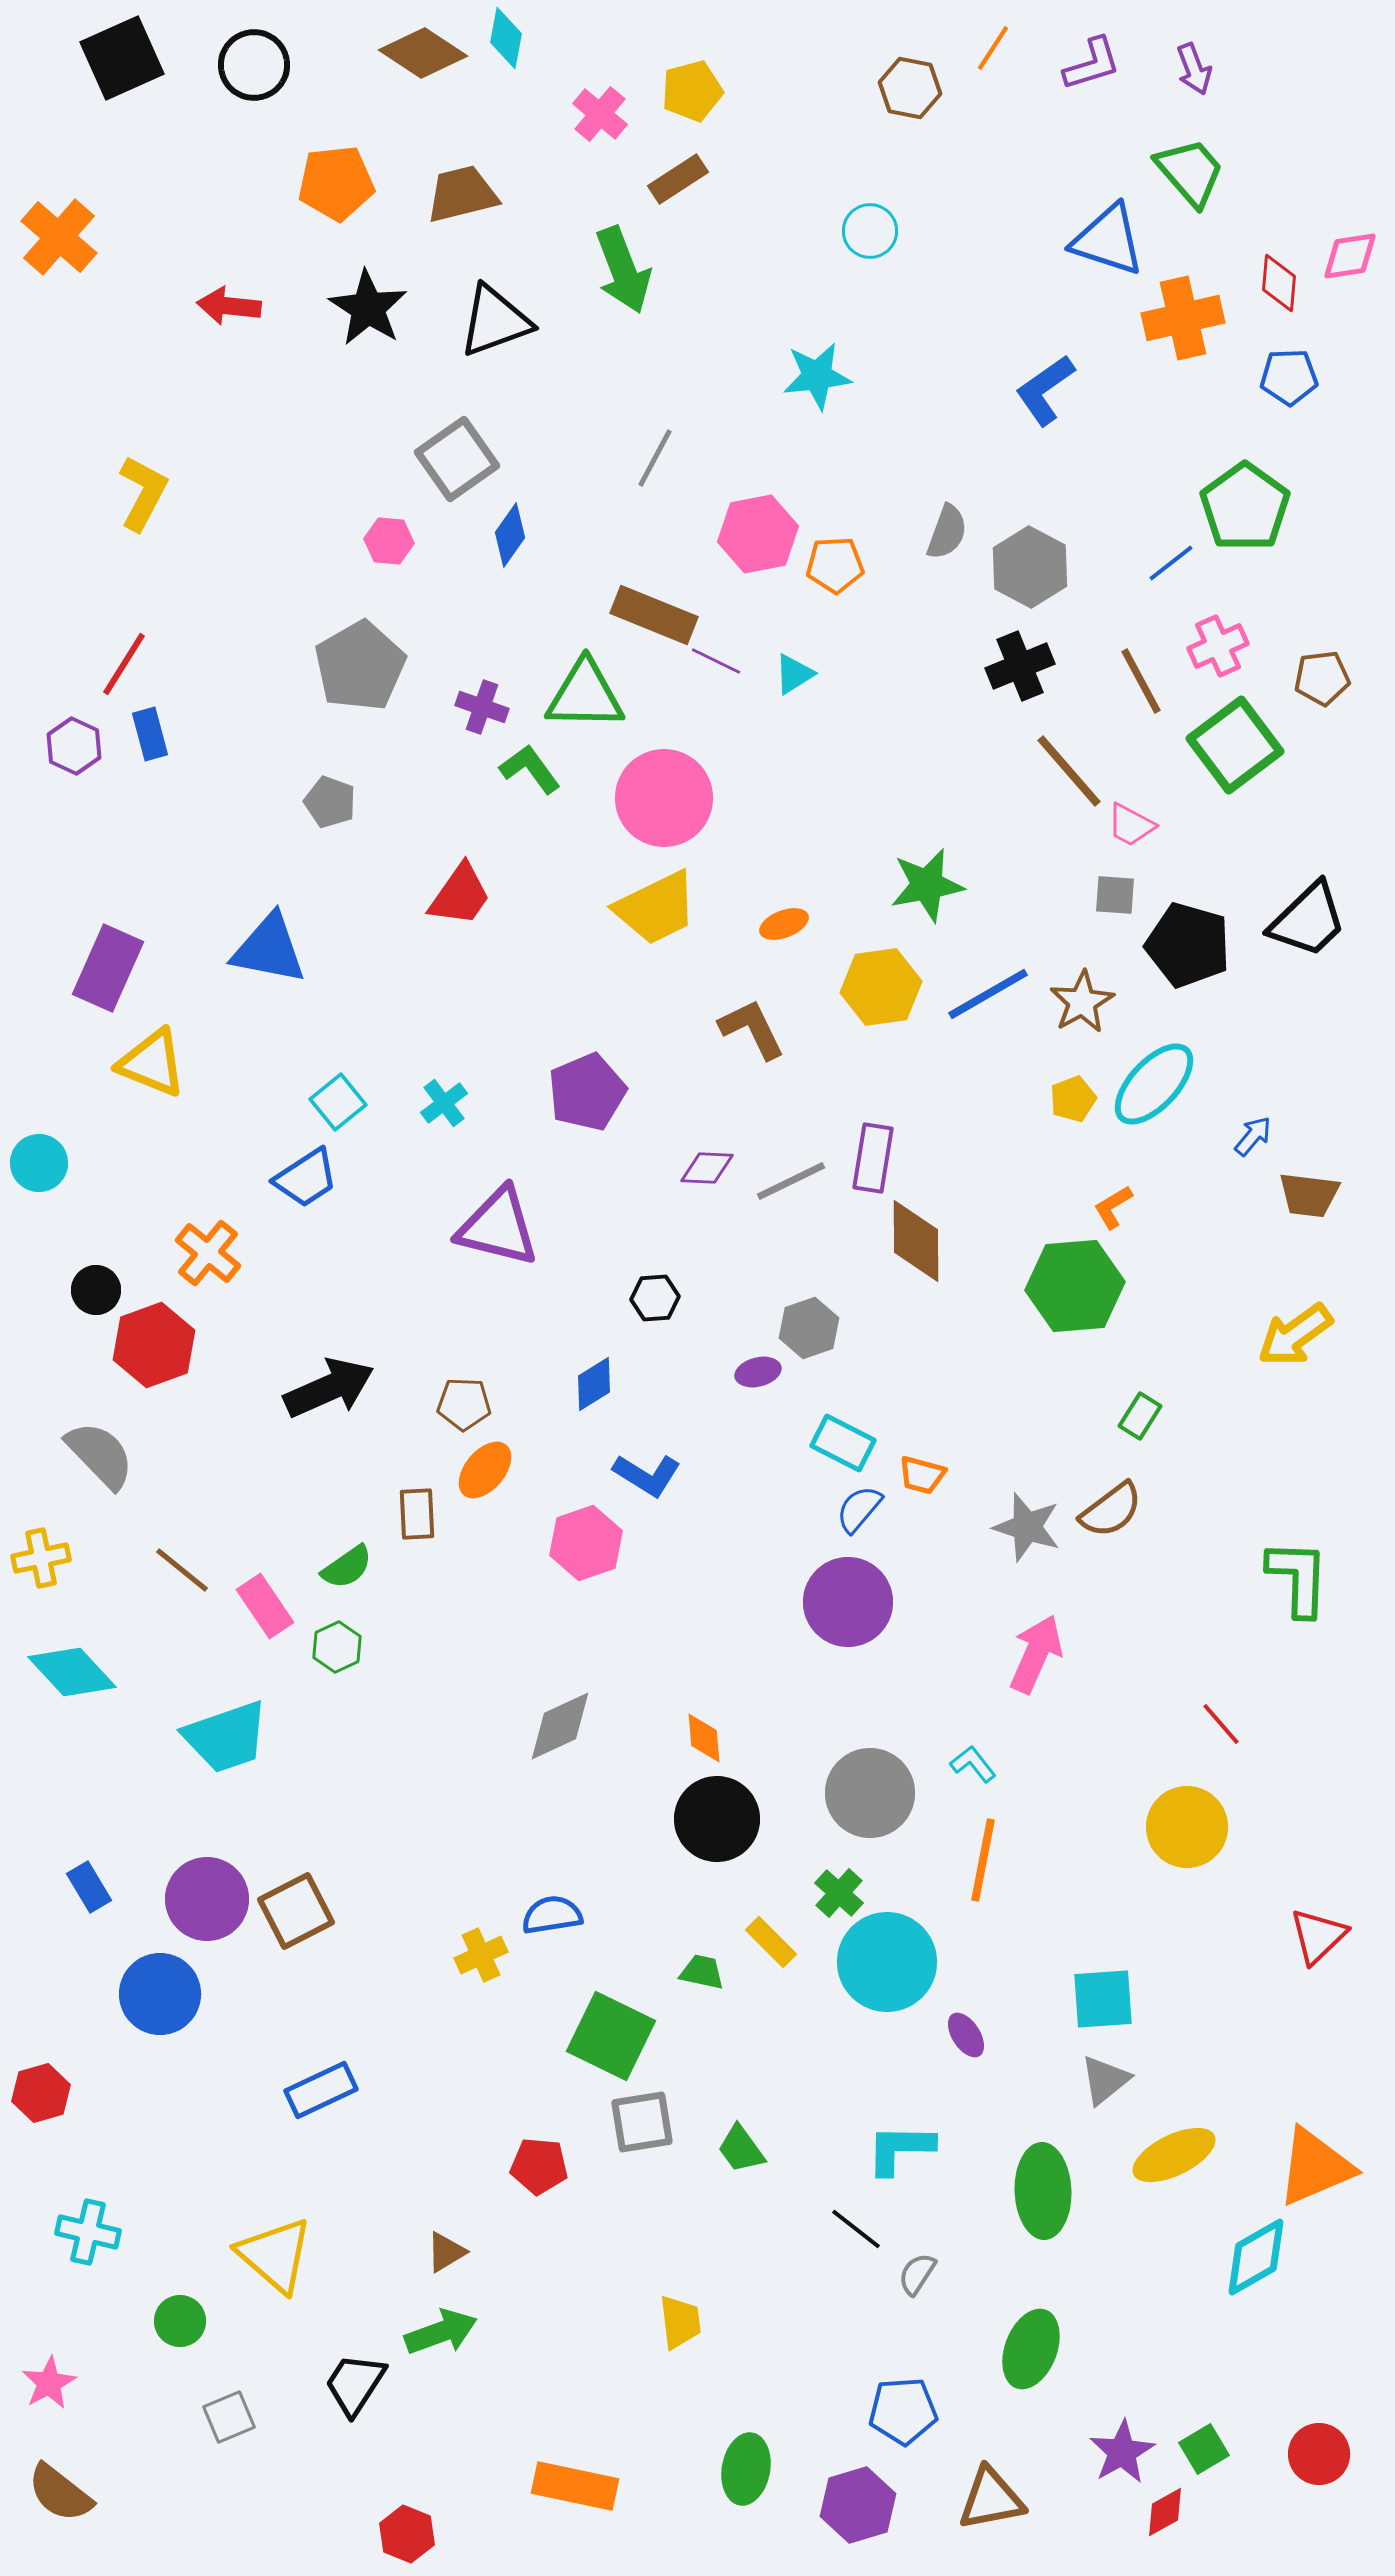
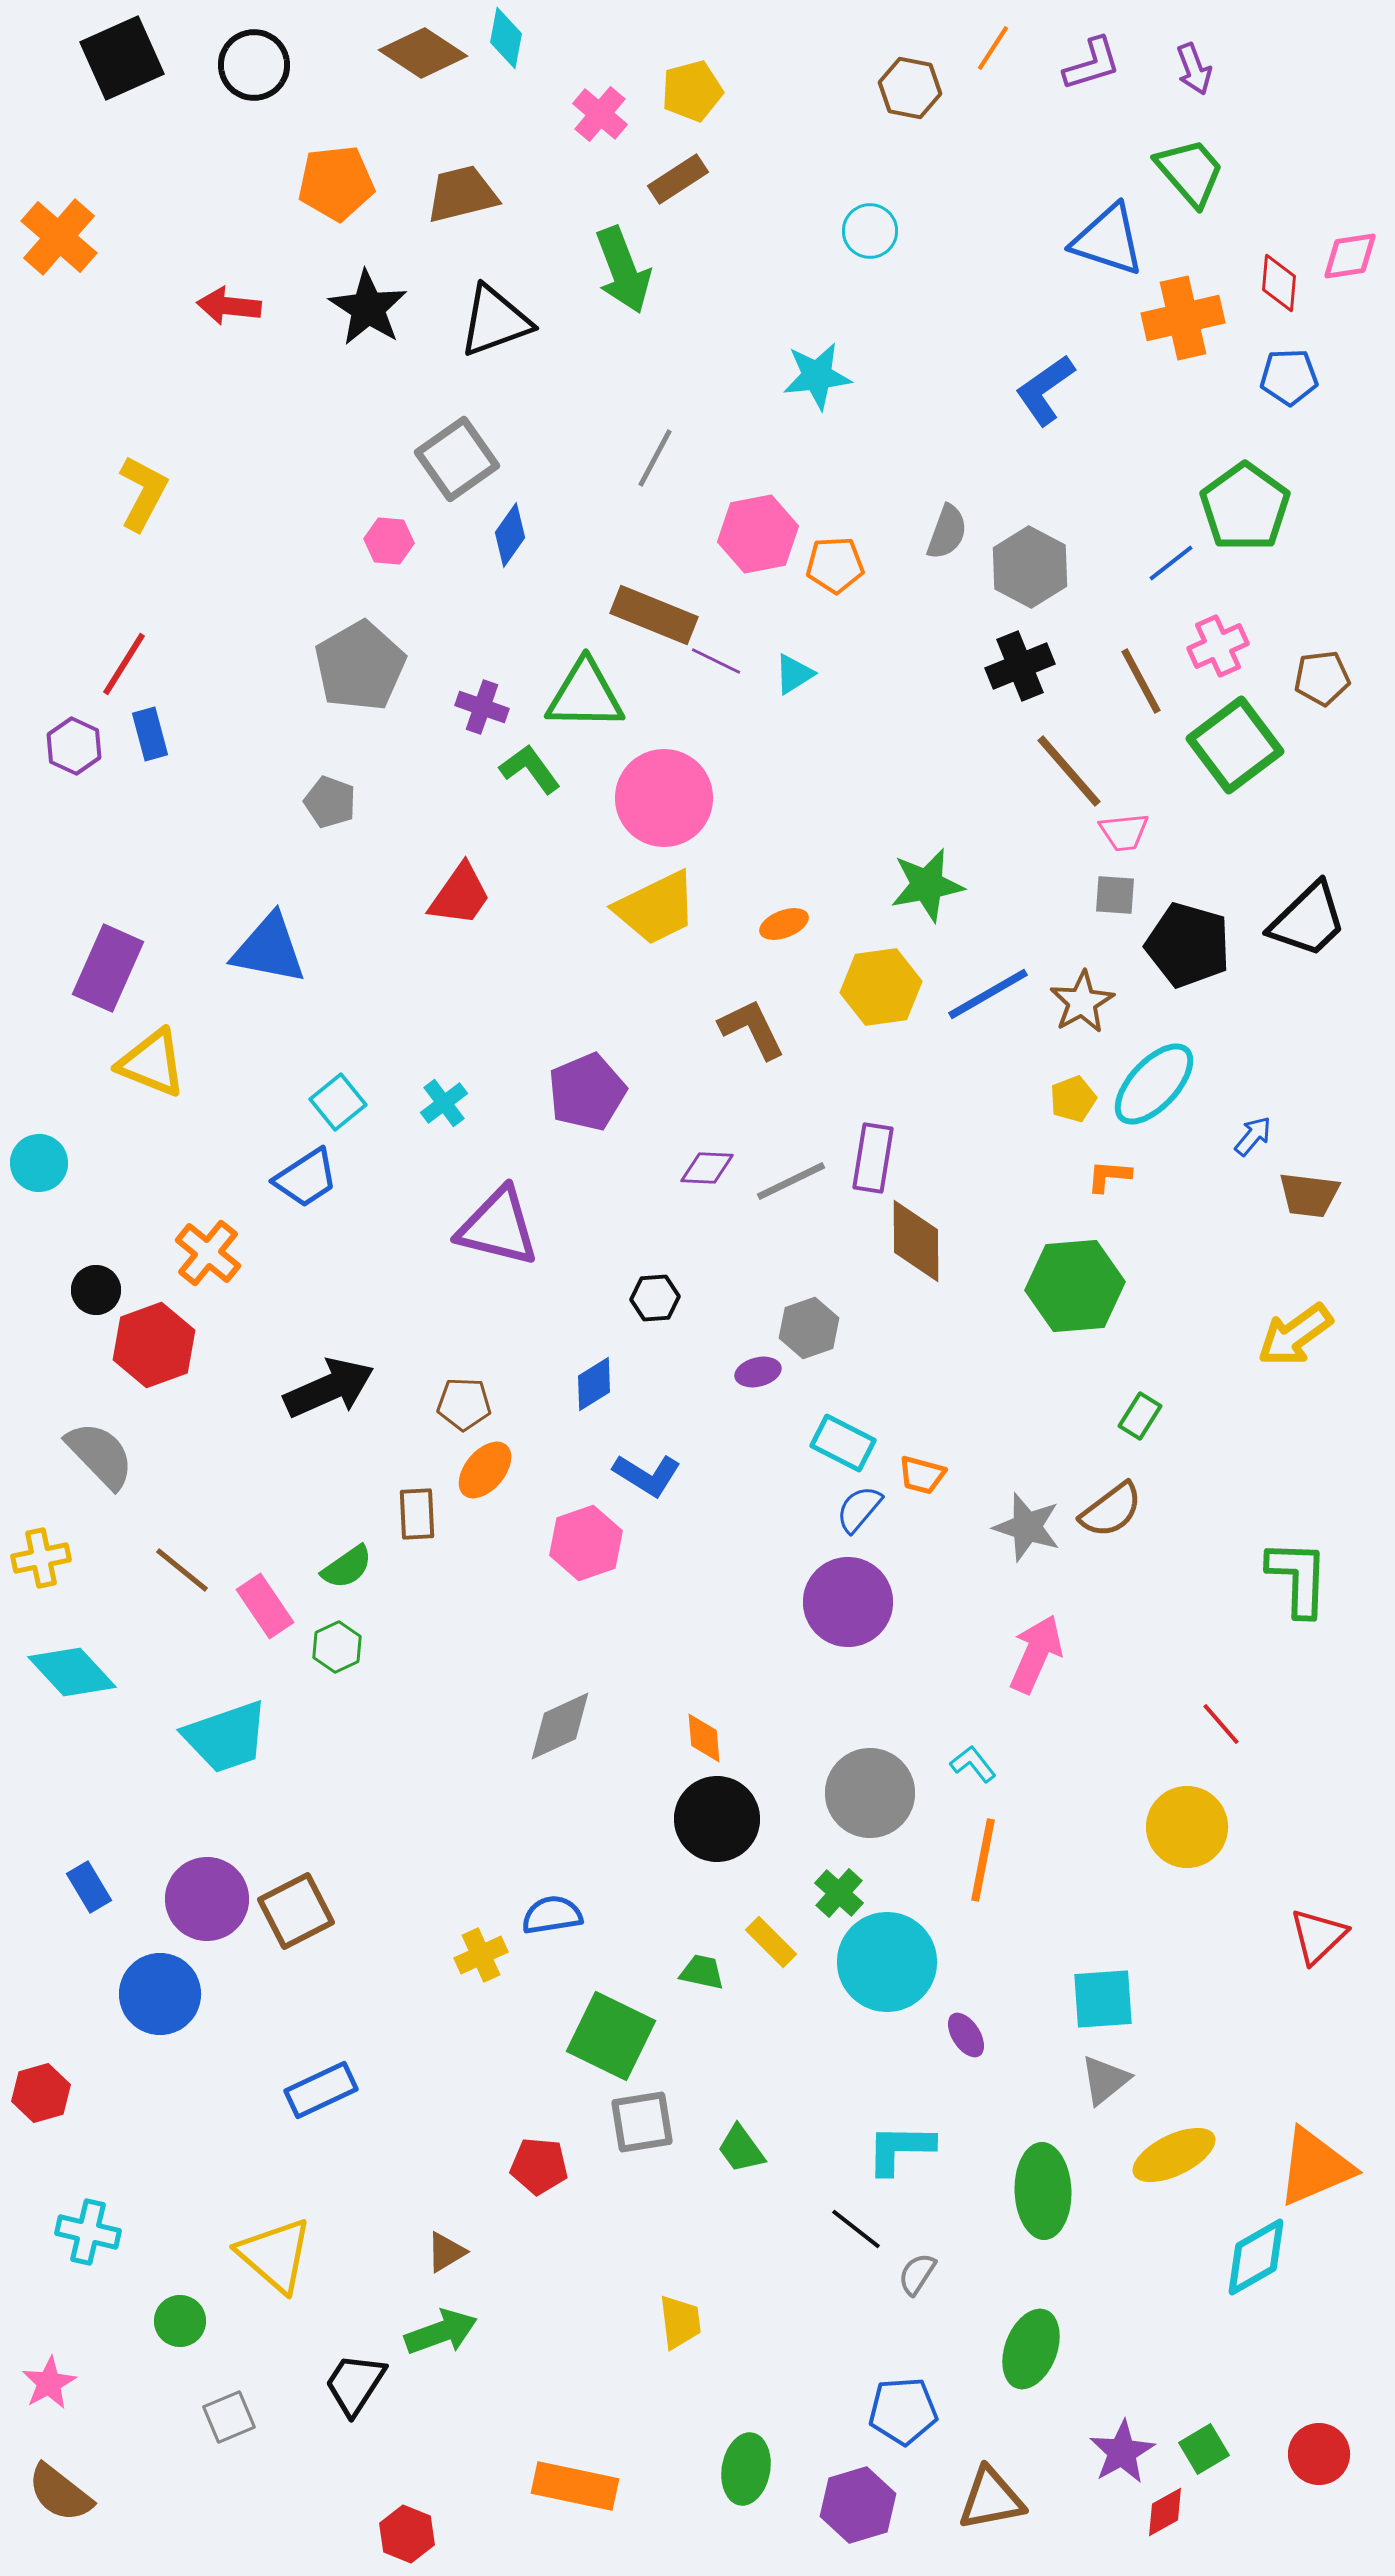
pink trapezoid at (1131, 825): moved 7 px left, 7 px down; rotated 34 degrees counterclockwise
orange L-shape at (1113, 1207): moved 4 px left, 31 px up; rotated 36 degrees clockwise
